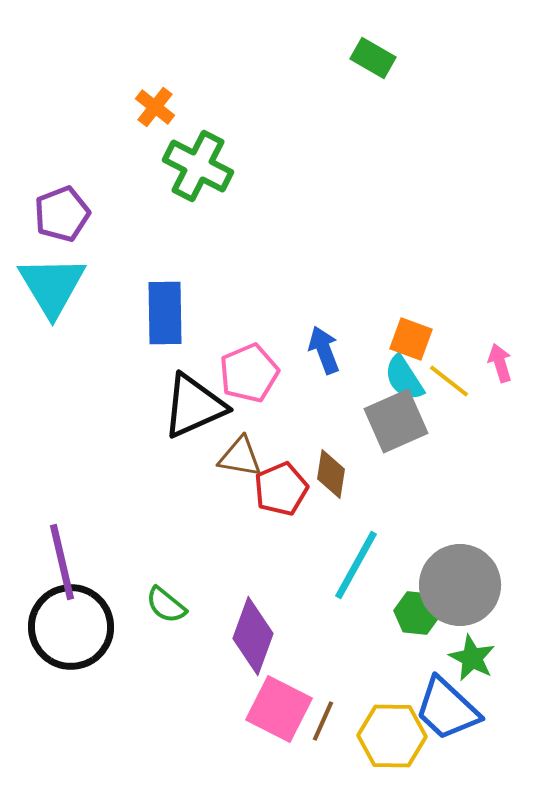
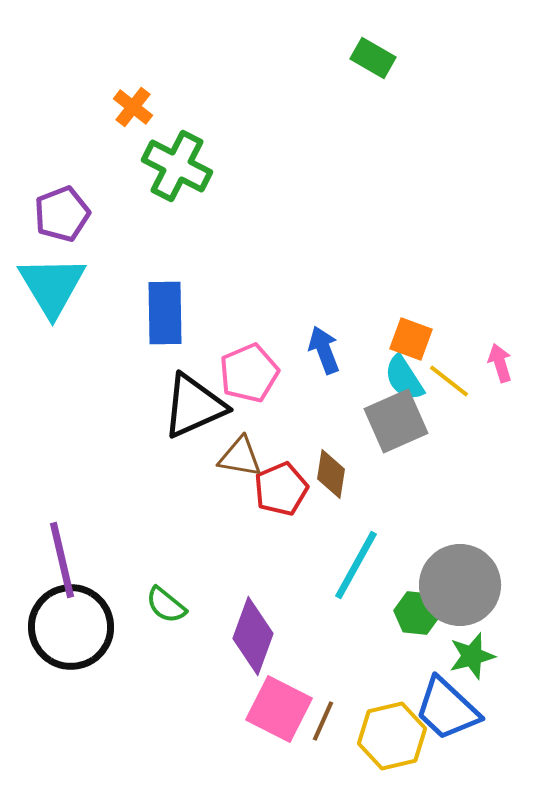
orange cross: moved 22 px left
green cross: moved 21 px left
purple line: moved 2 px up
green star: moved 2 px up; rotated 30 degrees clockwise
yellow hexagon: rotated 14 degrees counterclockwise
